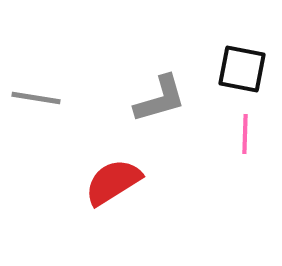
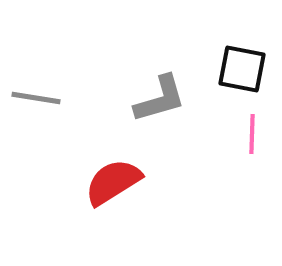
pink line: moved 7 px right
